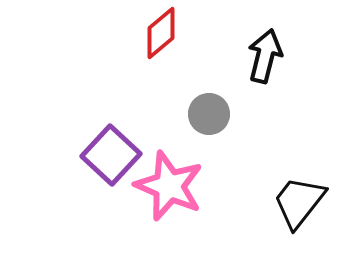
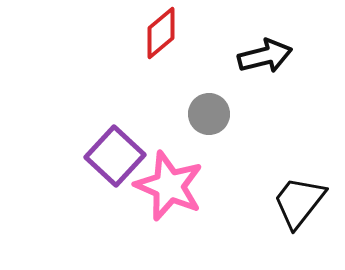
black arrow: rotated 62 degrees clockwise
purple square: moved 4 px right, 1 px down
